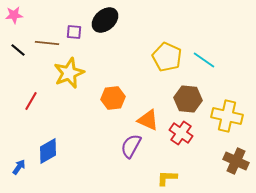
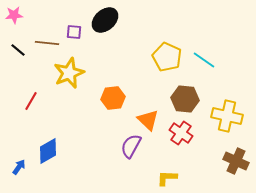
brown hexagon: moved 3 px left
orange triangle: rotated 20 degrees clockwise
